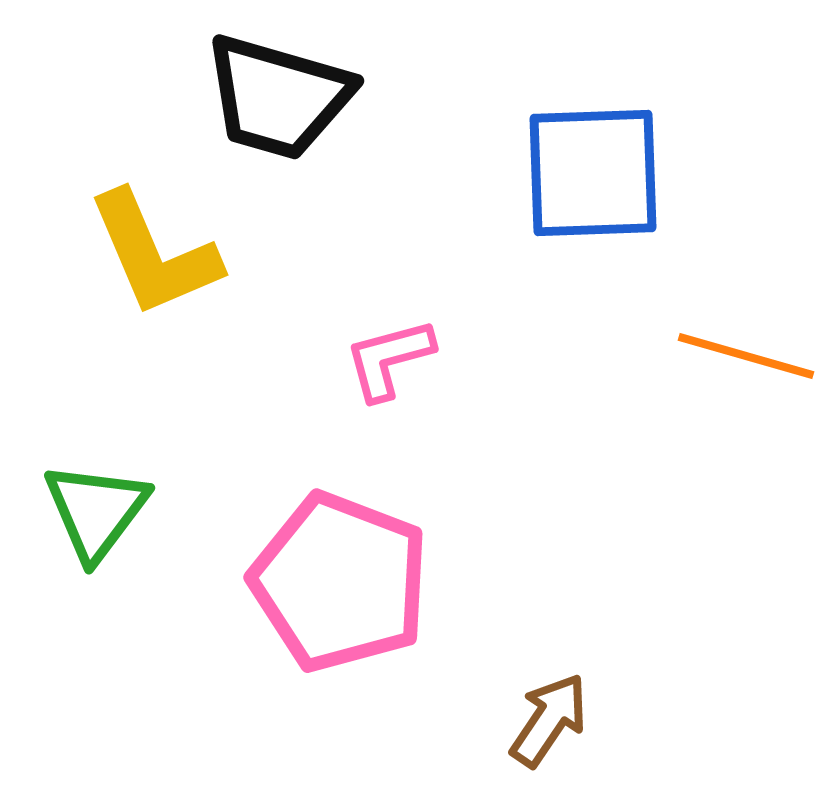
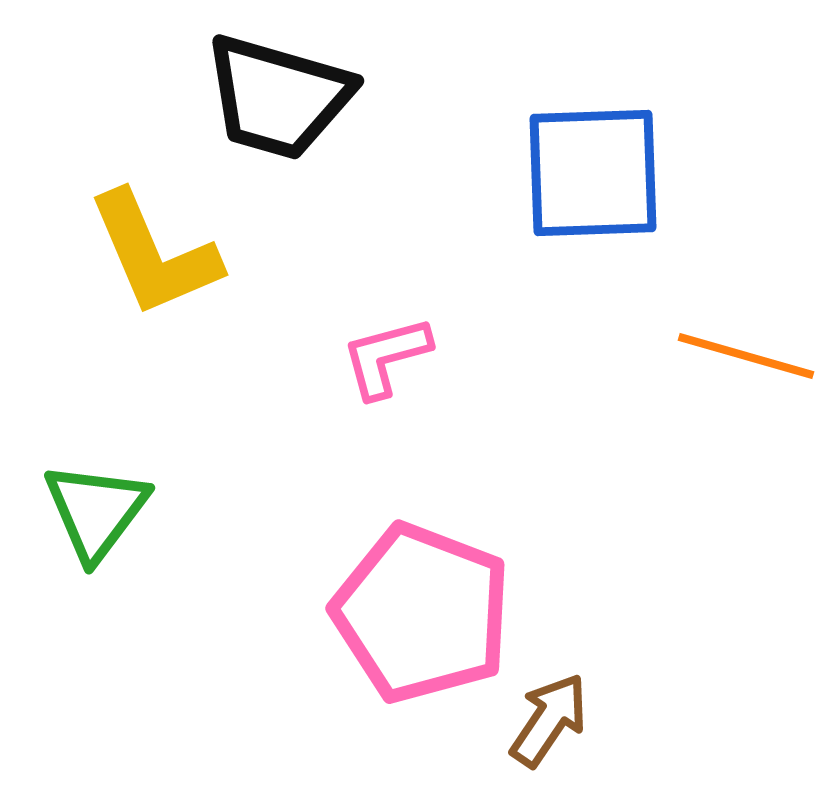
pink L-shape: moved 3 px left, 2 px up
pink pentagon: moved 82 px right, 31 px down
